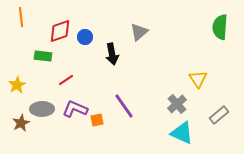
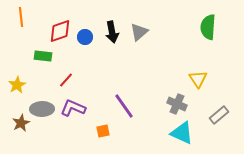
green semicircle: moved 12 px left
black arrow: moved 22 px up
red line: rotated 14 degrees counterclockwise
gray cross: rotated 24 degrees counterclockwise
purple L-shape: moved 2 px left, 1 px up
orange square: moved 6 px right, 11 px down
